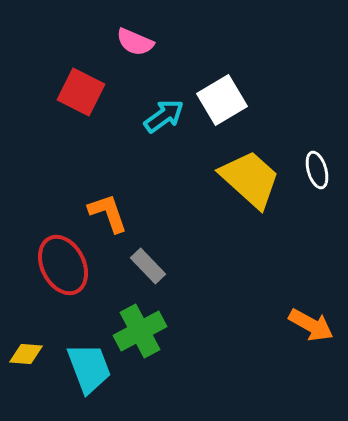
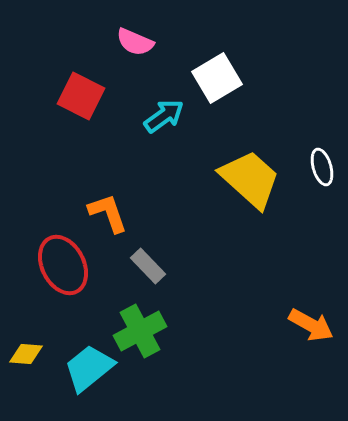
red square: moved 4 px down
white square: moved 5 px left, 22 px up
white ellipse: moved 5 px right, 3 px up
cyan trapezoid: rotated 108 degrees counterclockwise
